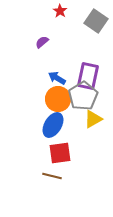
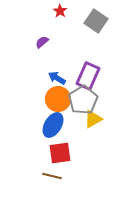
purple rectangle: rotated 12 degrees clockwise
gray pentagon: moved 4 px down
